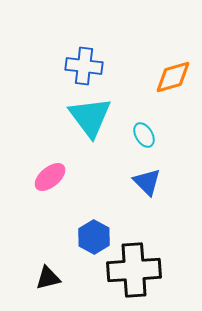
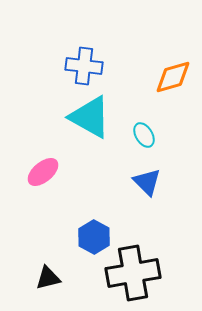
cyan triangle: rotated 24 degrees counterclockwise
pink ellipse: moved 7 px left, 5 px up
black cross: moved 1 px left, 3 px down; rotated 6 degrees counterclockwise
